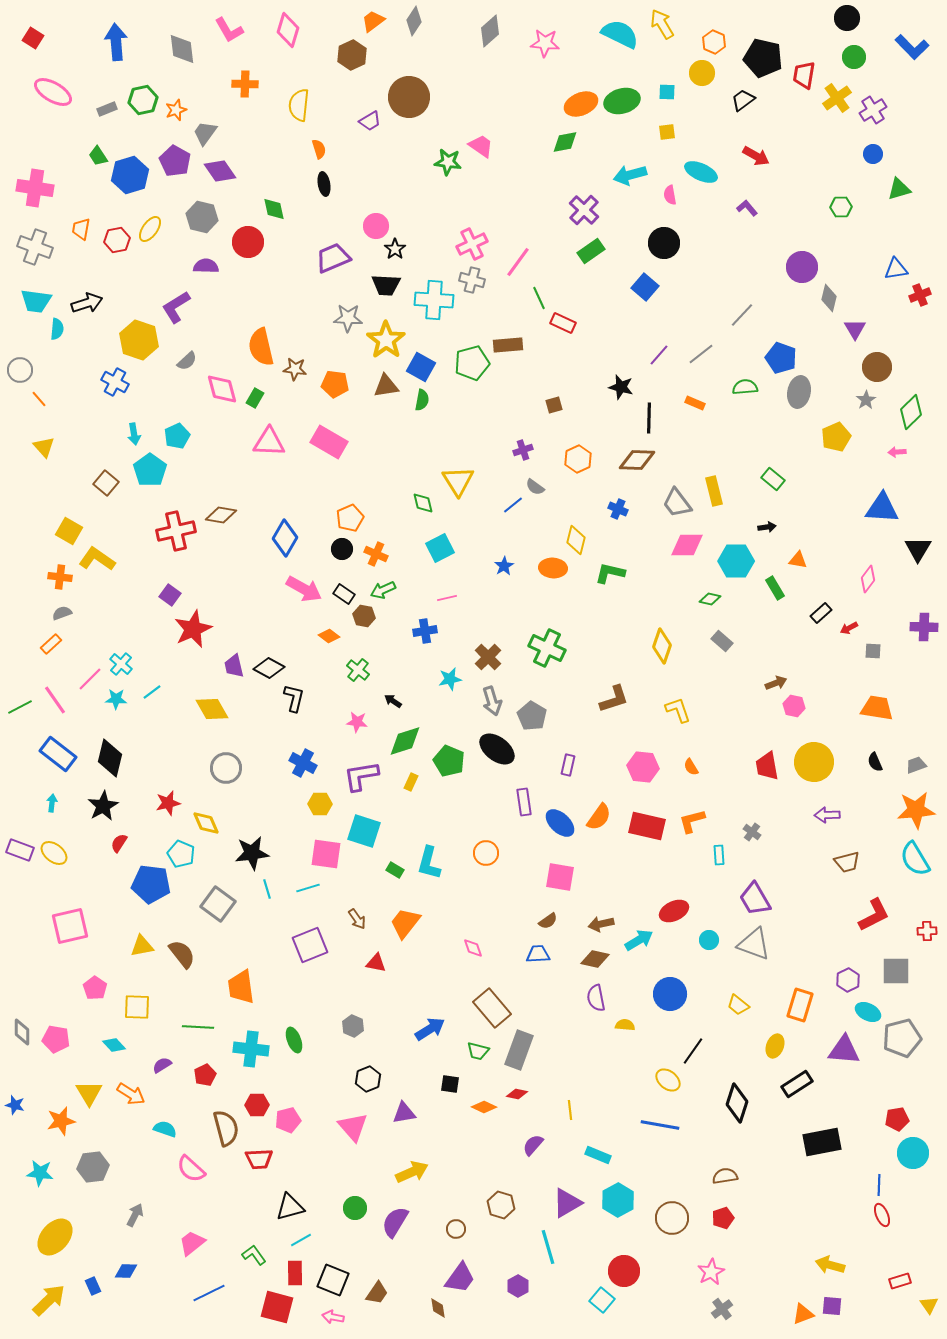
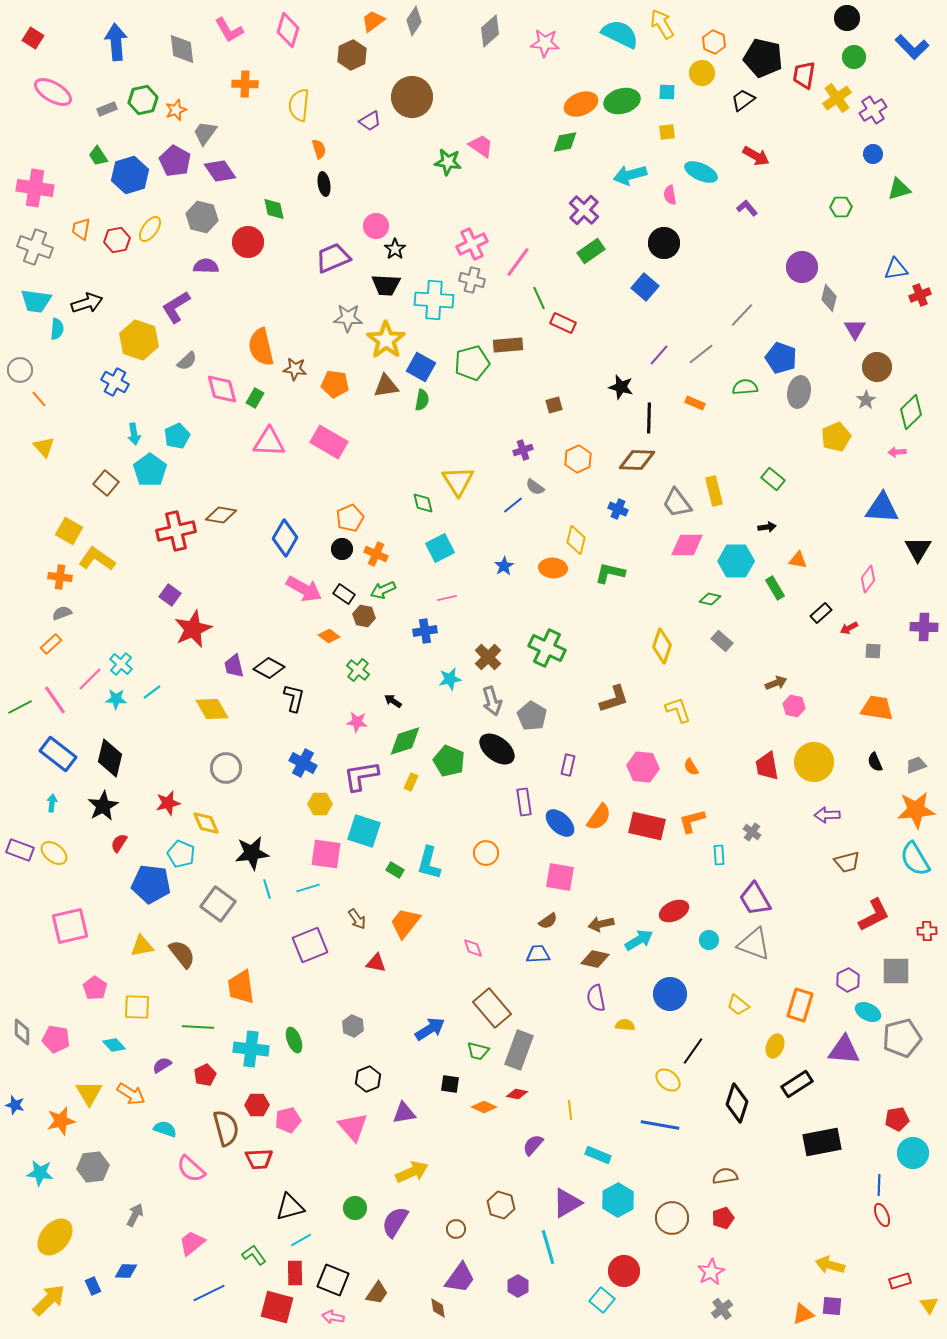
brown circle at (409, 97): moved 3 px right
